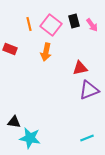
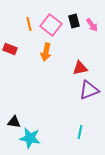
cyan line: moved 7 px left, 6 px up; rotated 56 degrees counterclockwise
